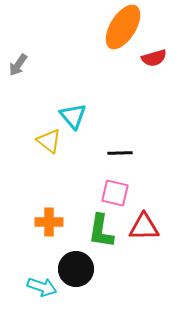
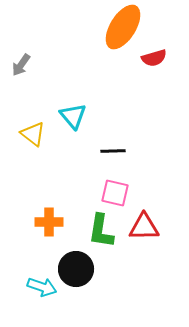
gray arrow: moved 3 px right
yellow triangle: moved 16 px left, 7 px up
black line: moved 7 px left, 2 px up
